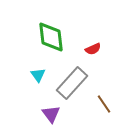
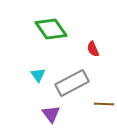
green diamond: moved 8 px up; rotated 28 degrees counterclockwise
red semicircle: rotated 91 degrees clockwise
gray rectangle: rotated 20 degrees clockwise
brown line: rotated 54 degrees counterclockwise
